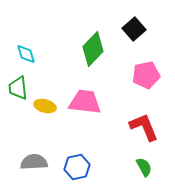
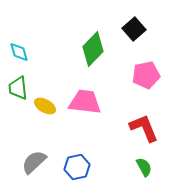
cyan diamond: moved 7 px left, 2 px up
yellow ellipse: rotated 15 degrees clockwise
red L-shape: moved 1 px down
gray semicircle: rotated 40 degrees counterclockwise
